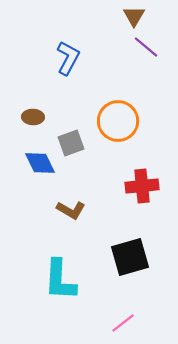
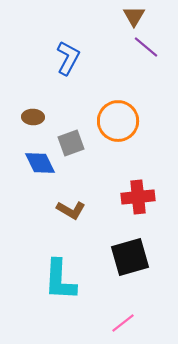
red cross: moved 4 px left, 11 px down
